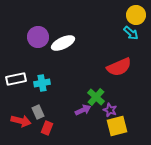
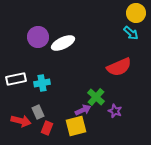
yellow circle: moved 2 px up
purple star: moved 5 px right, 1 px down
yellow square: moved 41 px left
